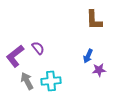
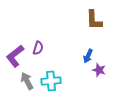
purple semicircle: rotated 56 degrees clockwise
purple star: rotated 24 degrees clockwise
